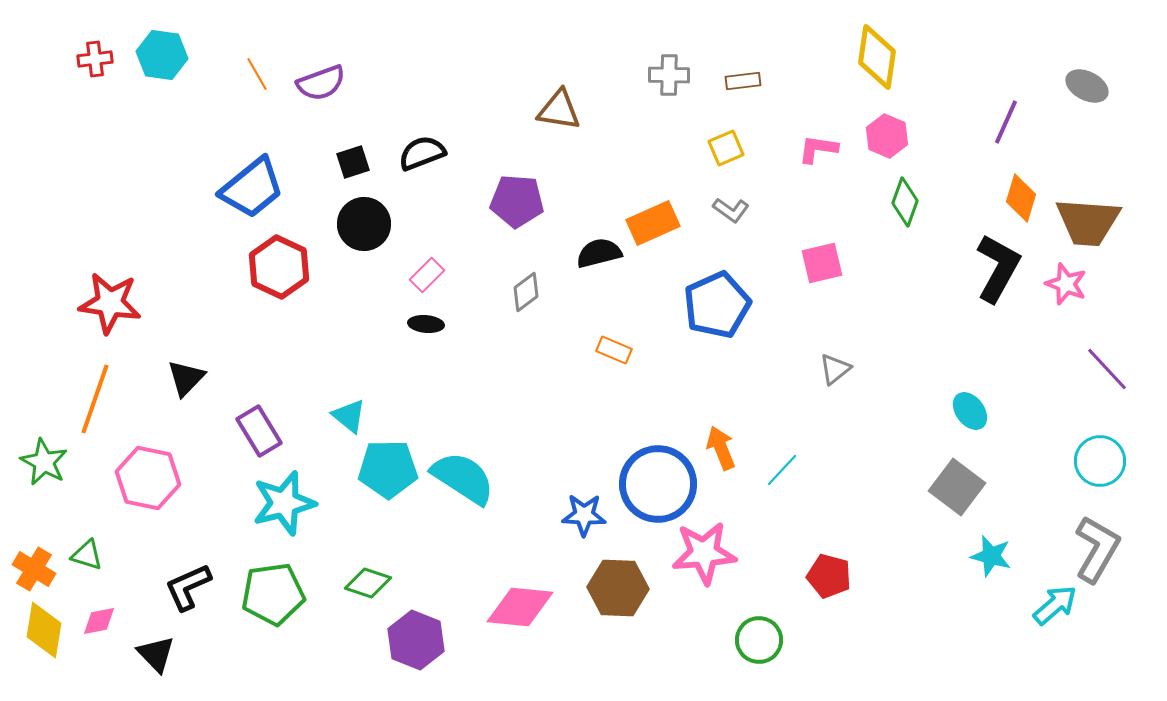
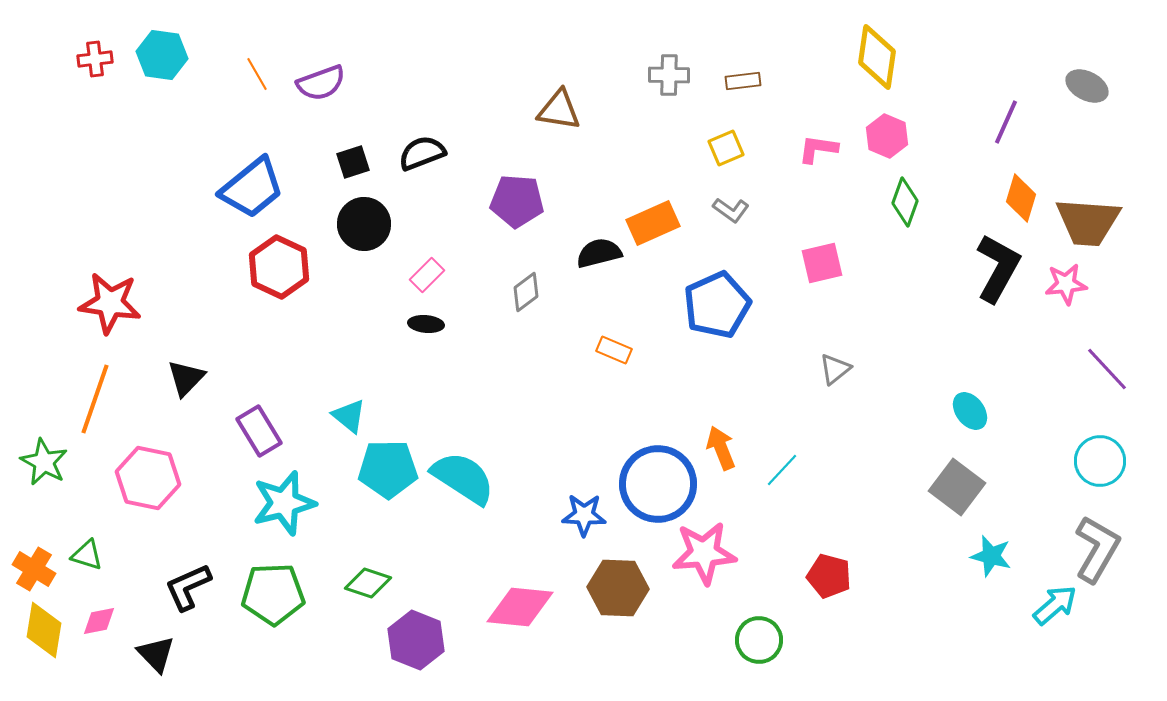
pink star at (1066, 284): rotated 27 degrees counterclockwise
green pentagon at (273, 594): rotated 6 degrees clockwise
